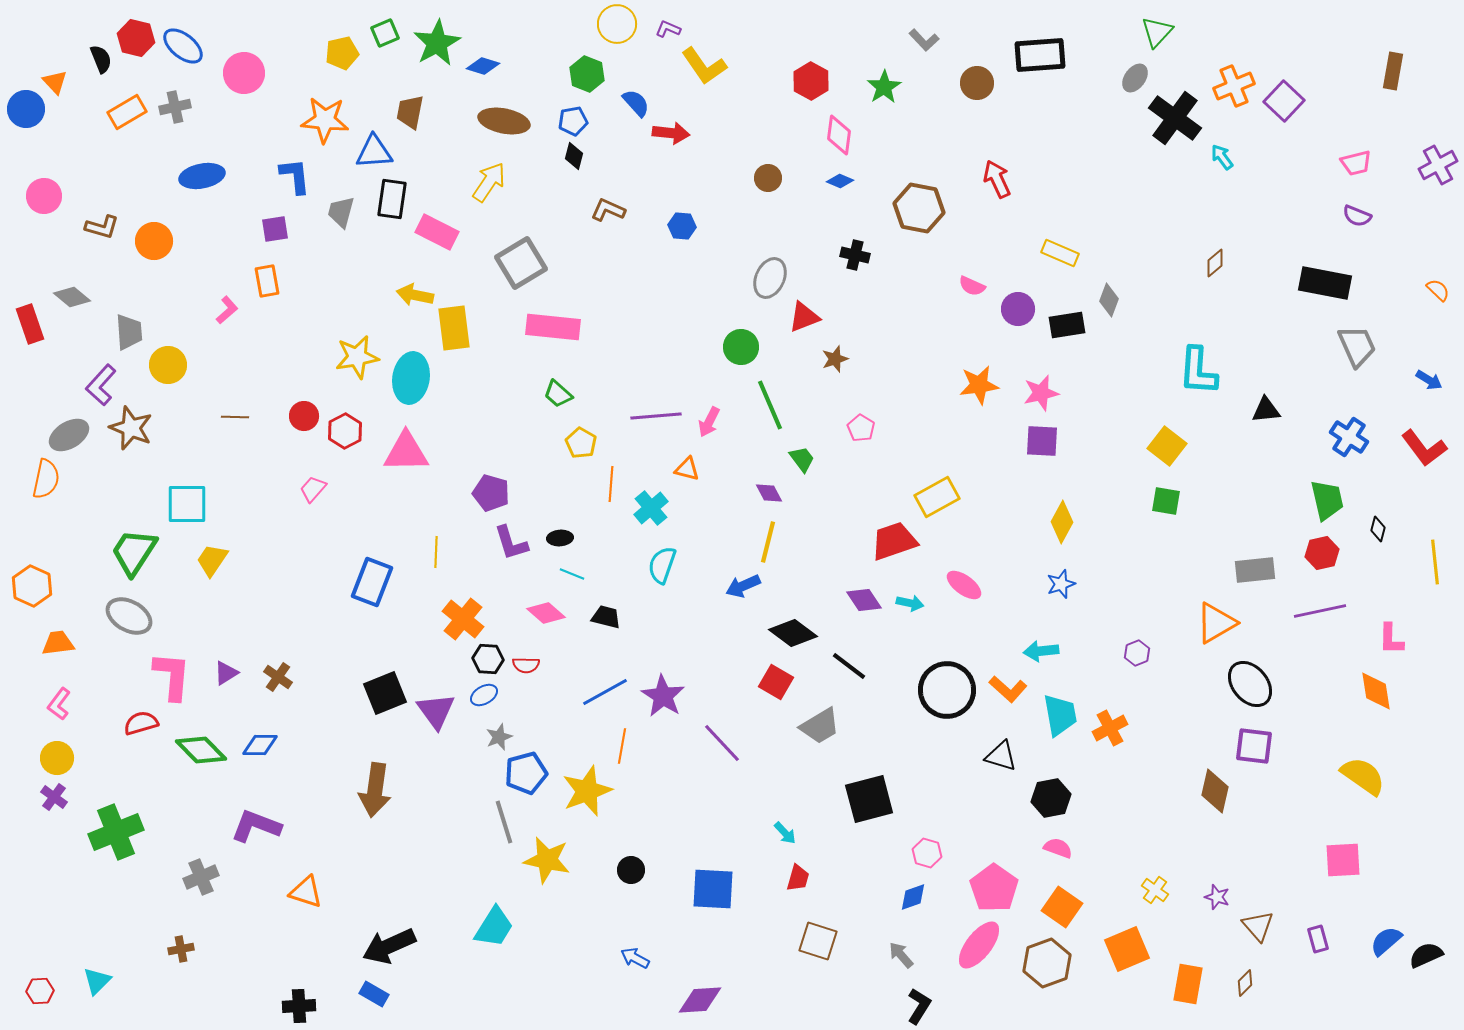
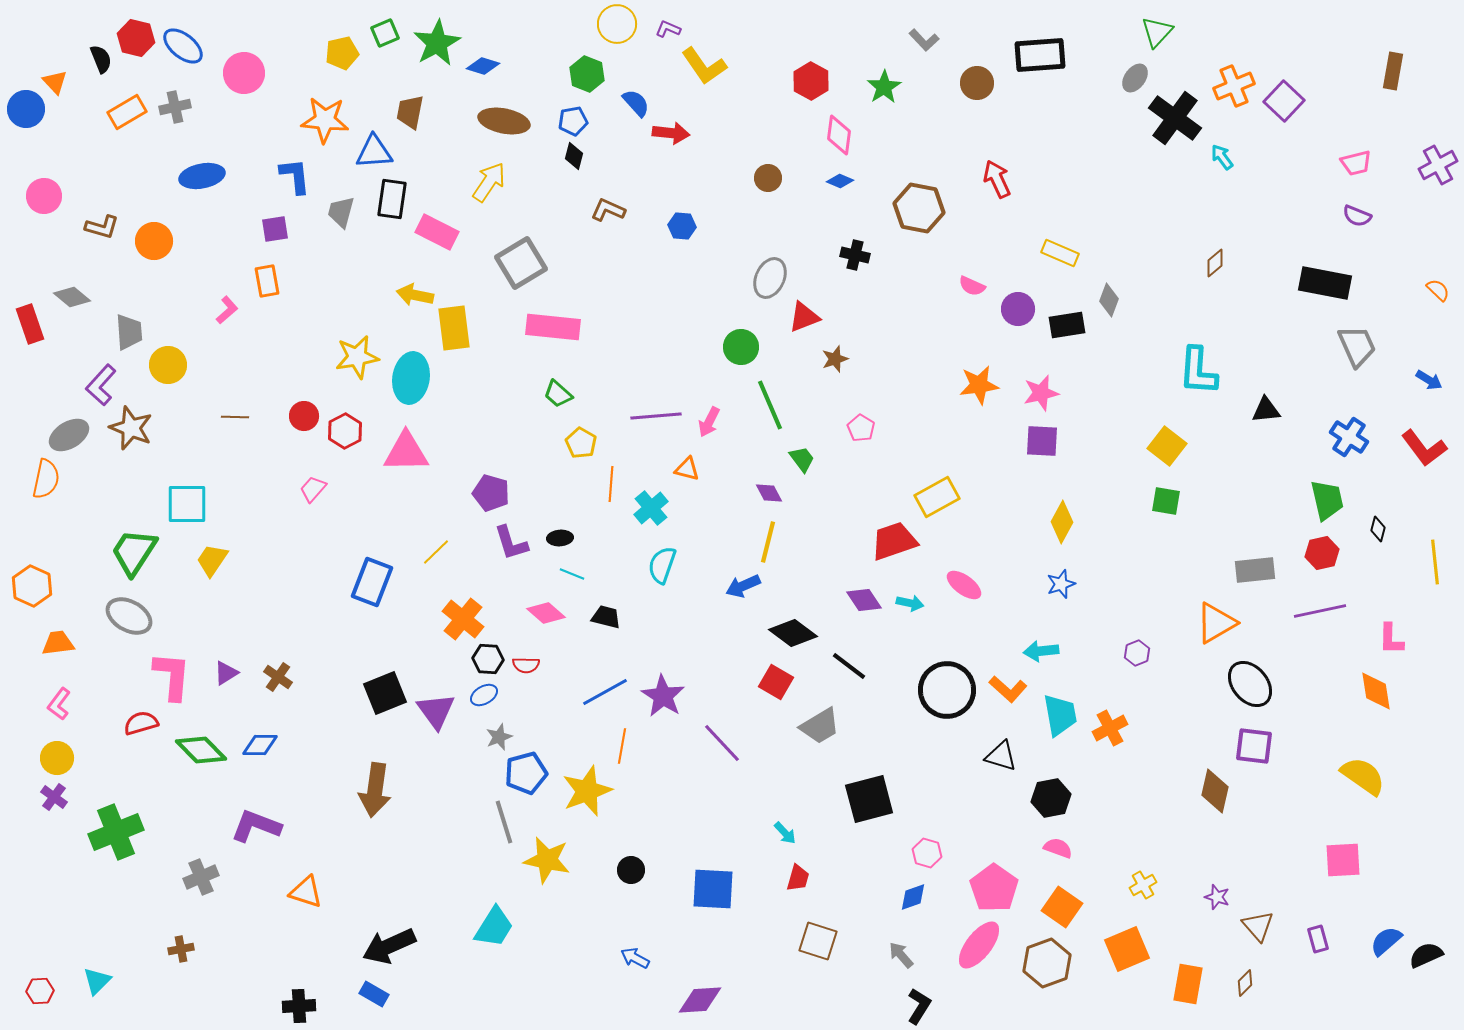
yellow line at (436, 552): rotated 44 degrees clockwise
yellow cross at (1155, 890): moved 12 px left, 5 px up; rotated 24 degrees clockwise
